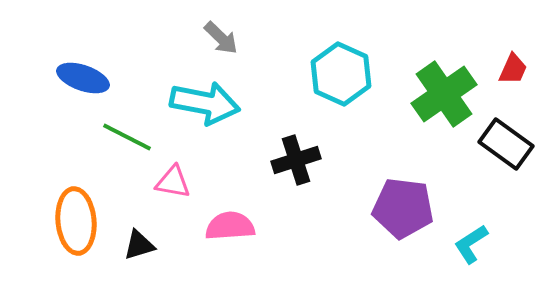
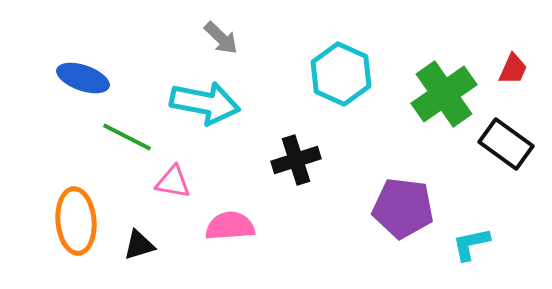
cyan L-shape: rotated 21 degrees clockwise
